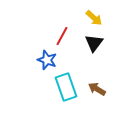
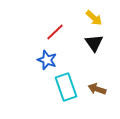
red line: moved 7 px left, 4 px up; rotated 18 degrees clockwise
black triangle: rotated 12 degrees counterclockwise
brown arrow: rotated 12 degrees counterclockwise
